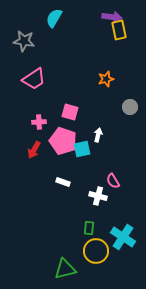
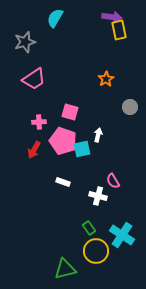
cyan semicircle: moved 1 px right
gray star: moved 1 px right, 1 px down; rotated 25 degrees counterclockwise
orange star: rotated 14 degrees counterclockwise
green rectangle: rotated 40 degrees counterclockwise
cyan cross: moved 1 px left, 2 px up
